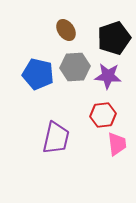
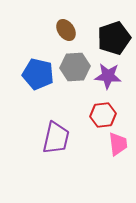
pink trapezoid: moved 1 px right
